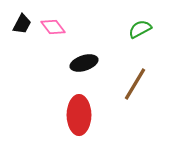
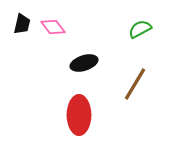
black trapezoid: rotated 15 degrees counterclockwise
